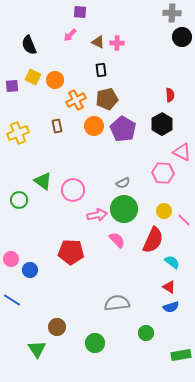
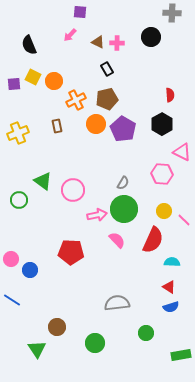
black circle at (182, 37): moved 31 px left
black rectangle at (101, 70): moved 6 px right, 1 px up; rotated 24 degrees counterclockwise
orange circle at (55, 80): moved 1 px left, 1 px down
purple square at (12, 86): moved 2 px right, 2 px up
orange circle at (94, 126): moved 2 px right, 2 px up
pink hexagon at (163, 173): moved 1 px left, 1 px down
gray semicircle at (123, 183): rotated 32 degrees counterclockwise
cyan semicircle at (172, 262): rotated 35 degrees counterclockwise
